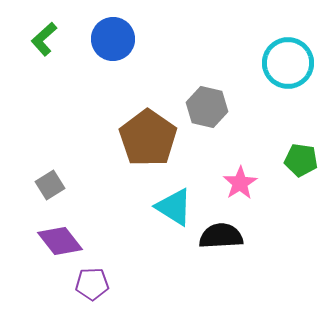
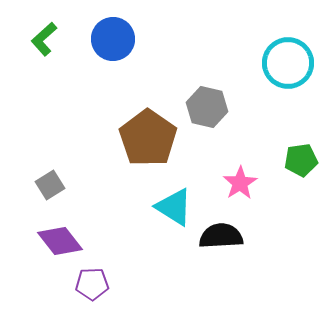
green pentagon: rotated 16 degrees counterclockwise
